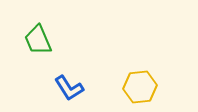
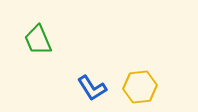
blue L-shape: moved 23 px right
